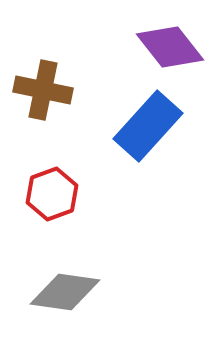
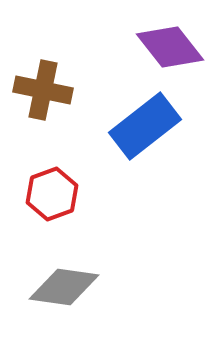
blue rectangle: moved 3 px left; rotated 10 degrees clockwise
gray diamond: moved 1 px left, 5 px up
